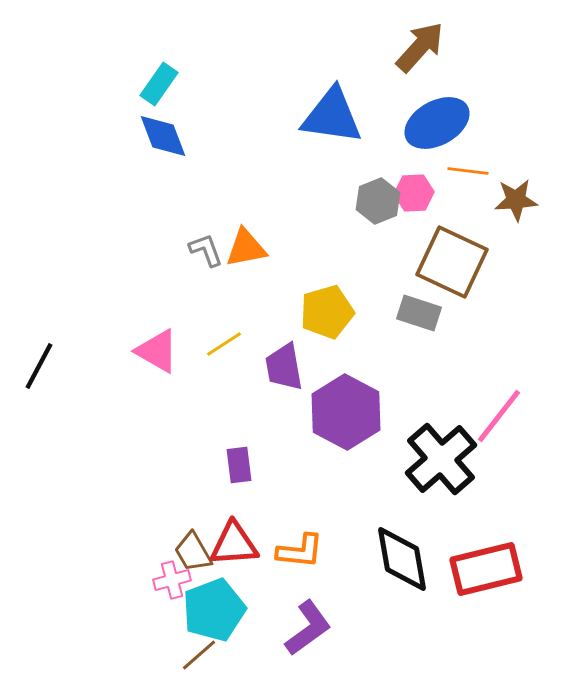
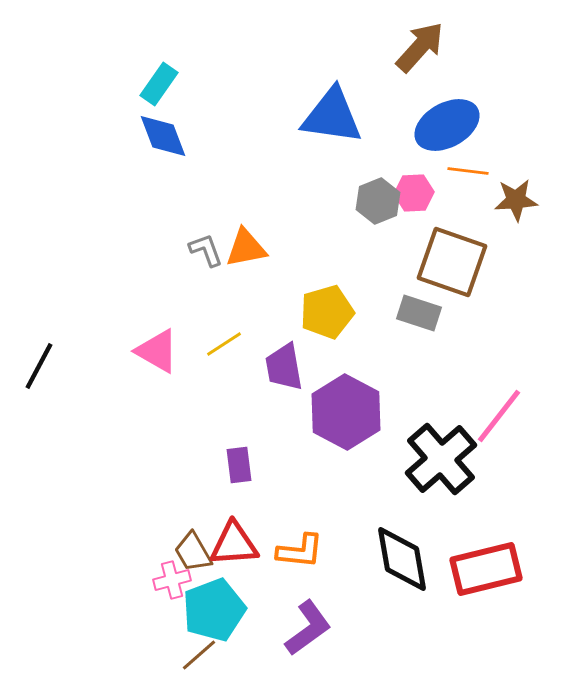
blue ellipse: moved 10 px right, 2 px down
brown square: rotated 6 degrees counterclockwise
